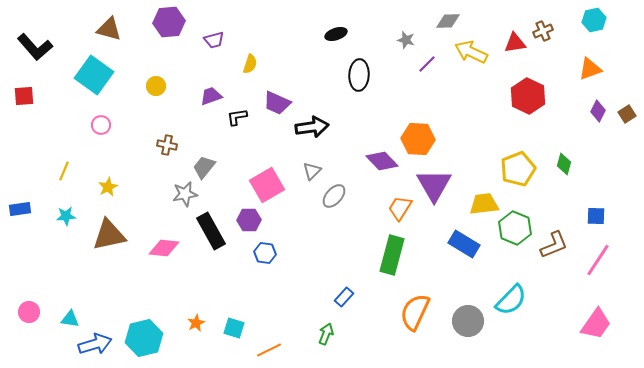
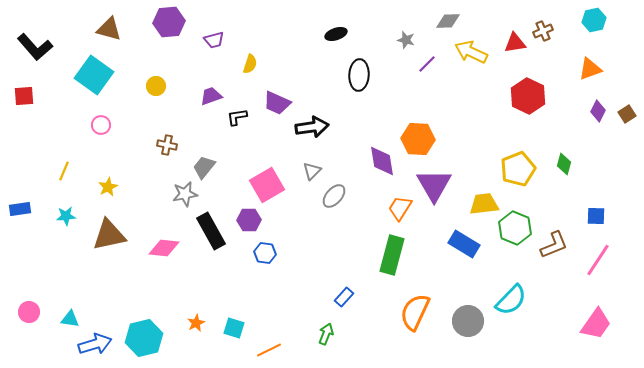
purple diamond at (382, 161): rotated 36 degrees clockwise
